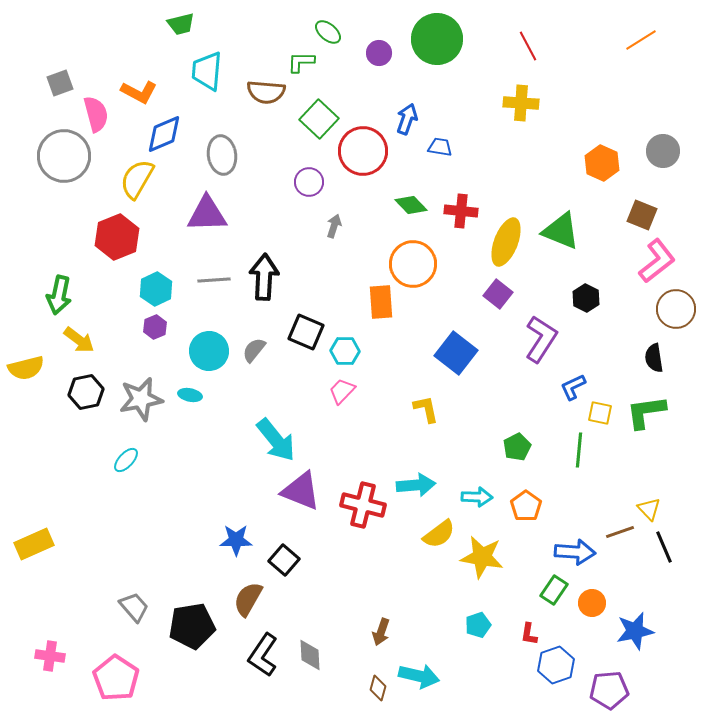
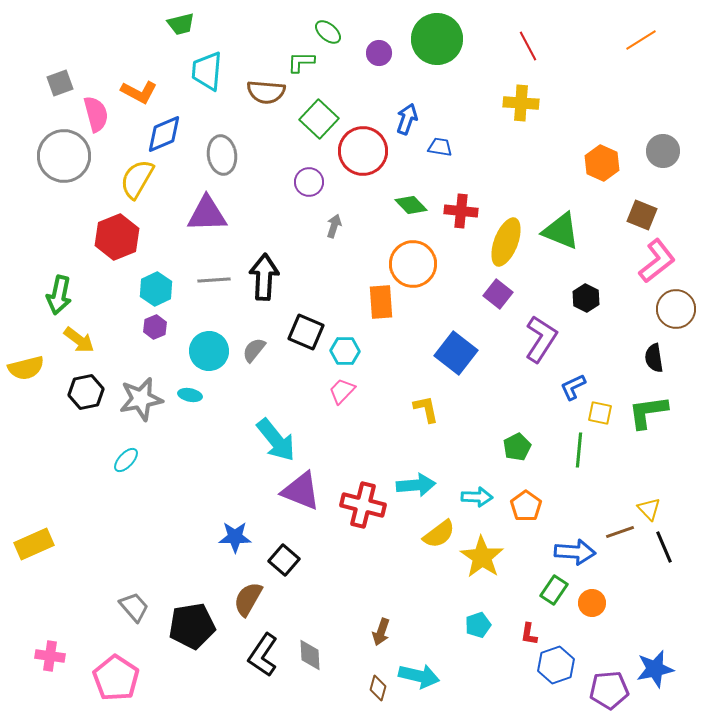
green L-shape at (646, 412): moved 2 px right
blue star at (236, 540): moved 1 px left, 3 px up
yellow star at (482, 557): rotated 24 degrees clockwise
blue star at (635, 631): moved 20 px right, 38 px down
